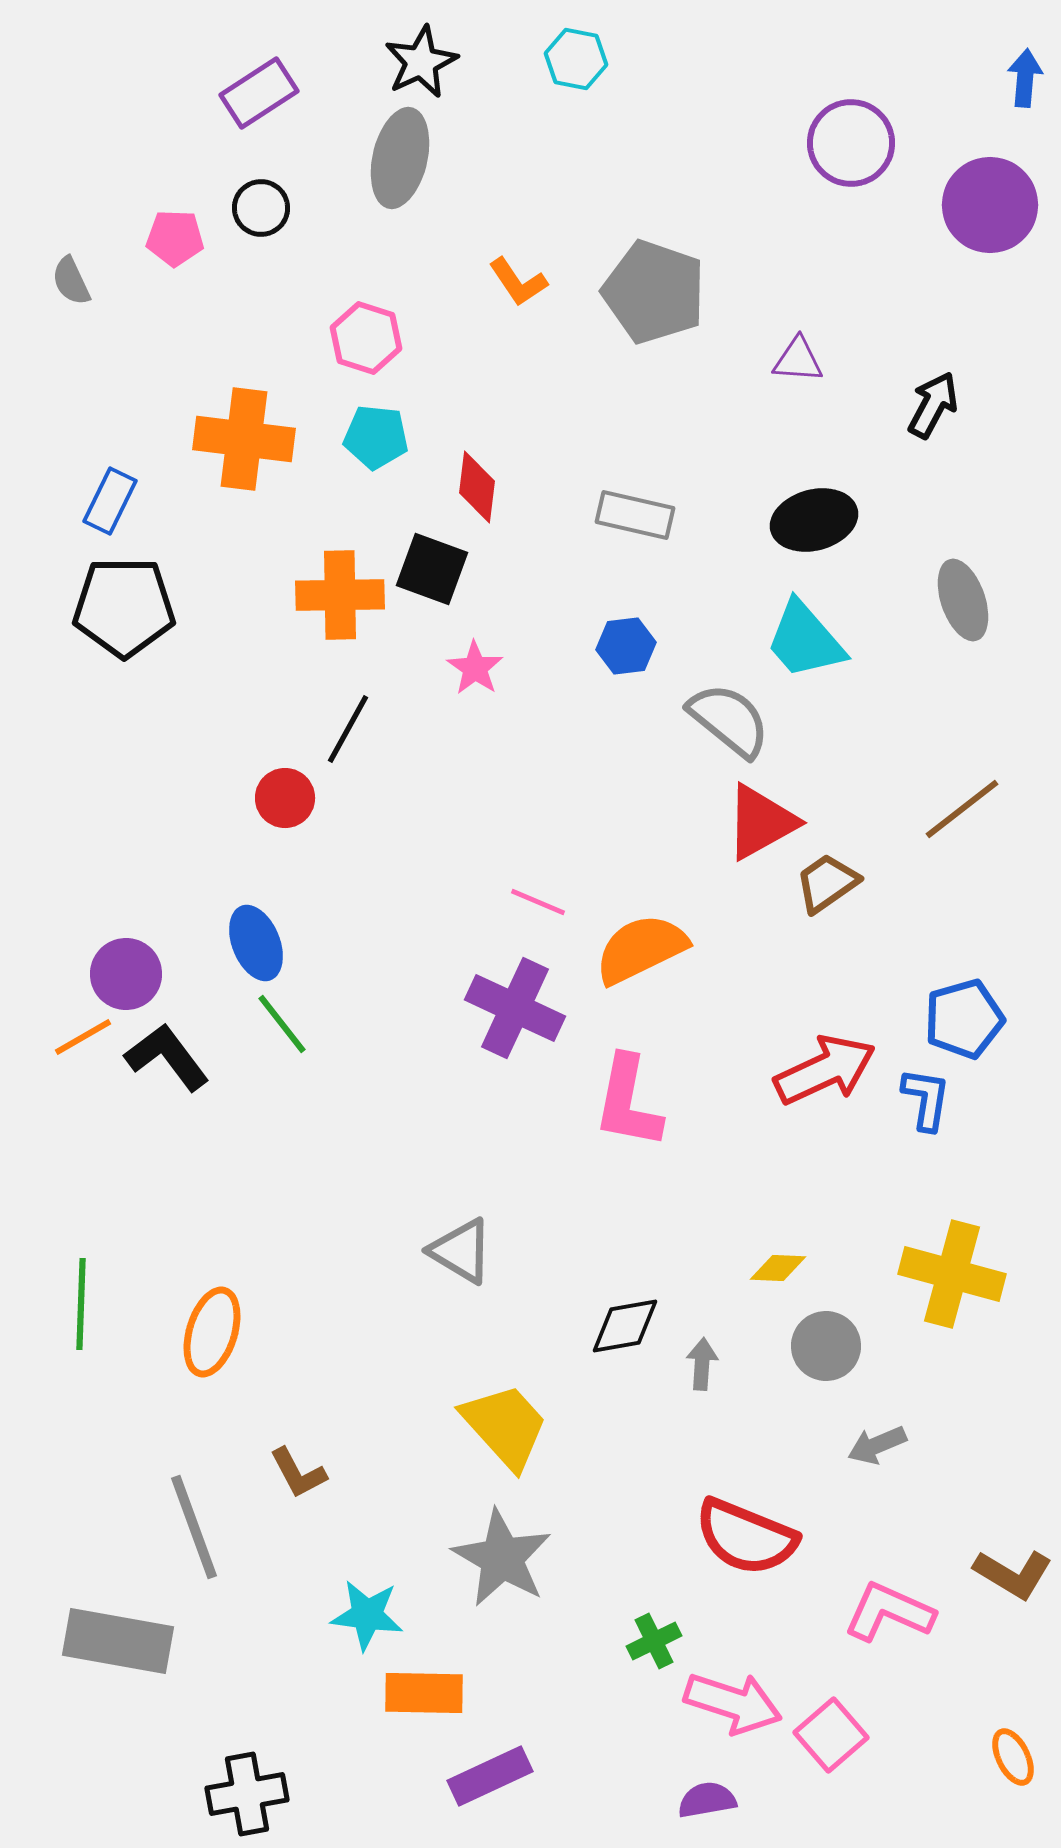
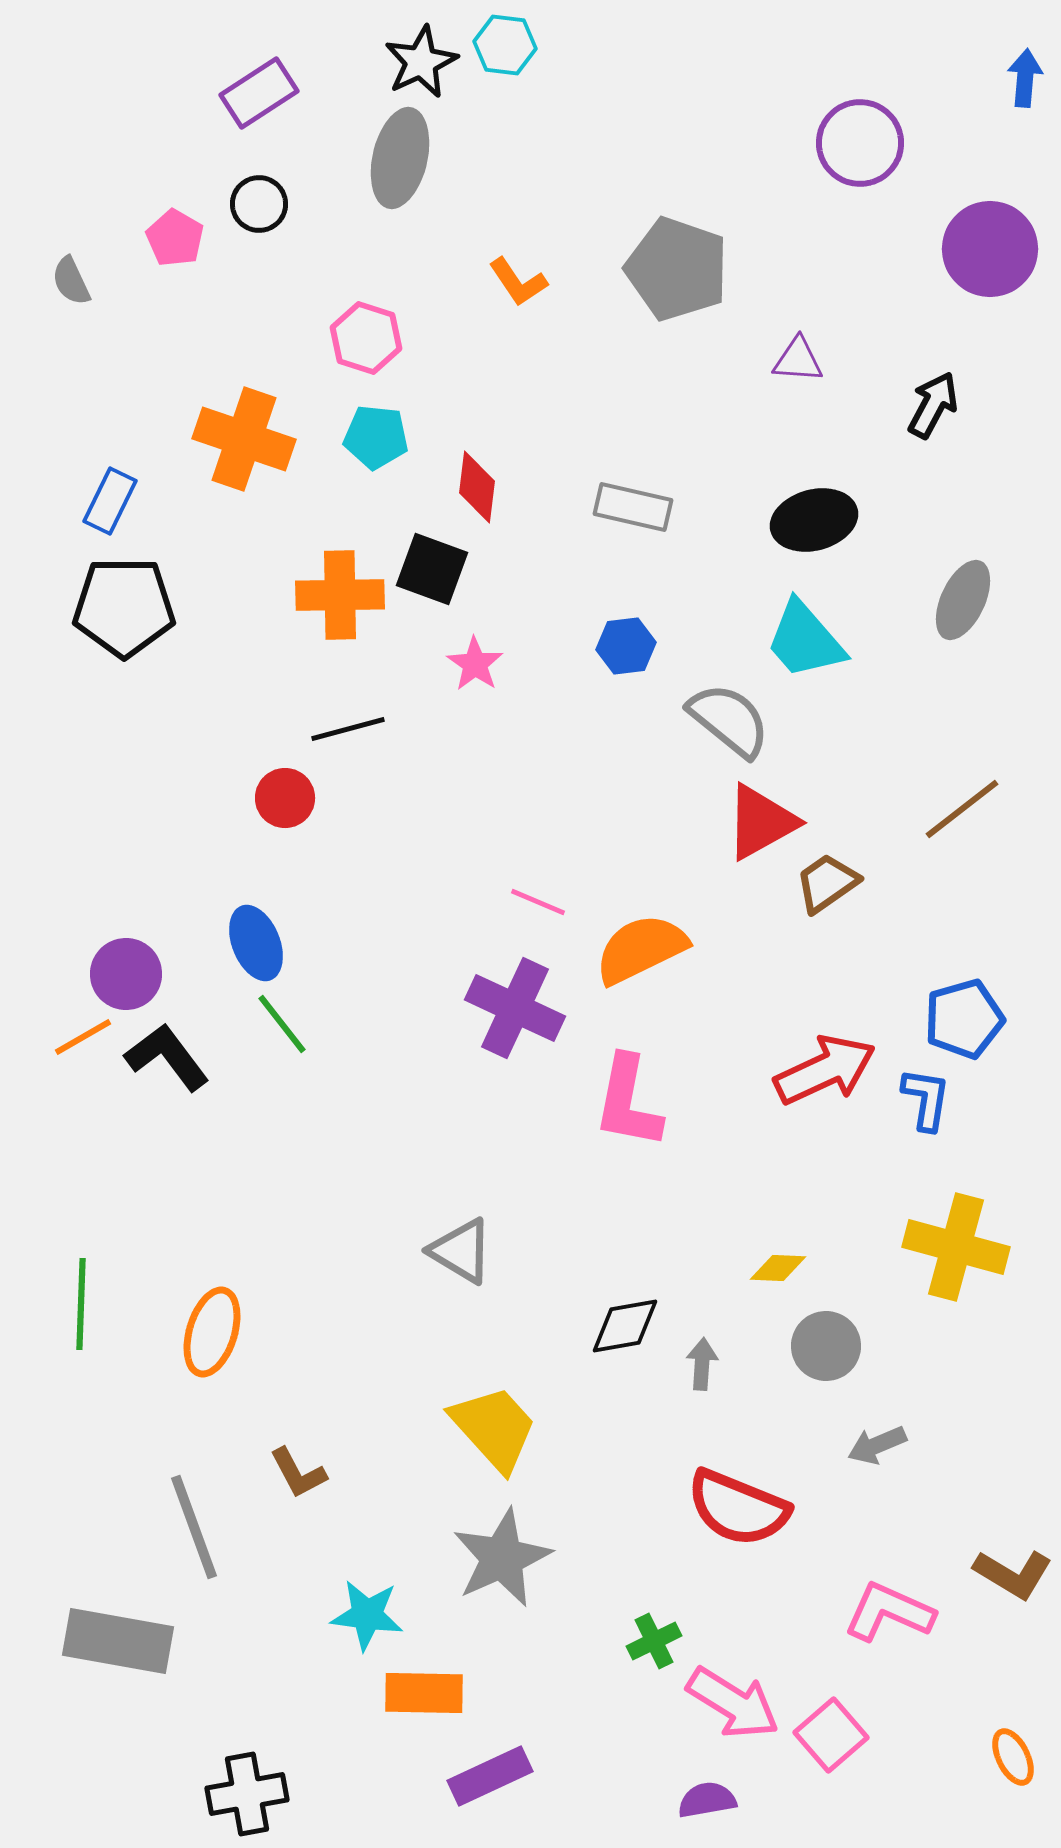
cyan hexagon at (576, 59): moved 71 px left, 14 px up; rotated 4 degrees counterclockwise
purple circle at (851, 143): moved 9 px right
purple circle at (990, 205): moved 44 px down
black circle at (261, 208): moved 2 px left, 4 px up
pink pentagon at (175, 238): rotated 28 degrees clockwise
gray pentagon at (654, 292): moved 23 px right, 23 px up
orange cross at (244, 439): rotated 12 degrees clockwise
gray rectangle at (635, 515): moved 2 px left, 8 px up
gray ellipse at (963, 600): rotated 44 degrees clockwise
pink star at (475, 668): moved 4 px up
black line at (348, 729): rotated 46 degrees clockwise
yellow cross at (952, 1274): moved 4 px right, 27 px up
yellow trapezoid at (505, 1426): moved 11 px left, 2 px down
red semicircle at (746, 1537): moved 8 px left, 29 px up
gray star at (502, 1558): rotated 18 degrees clockwise
pink arrow at (733, 1703): rotated 14 degrees clockwise
